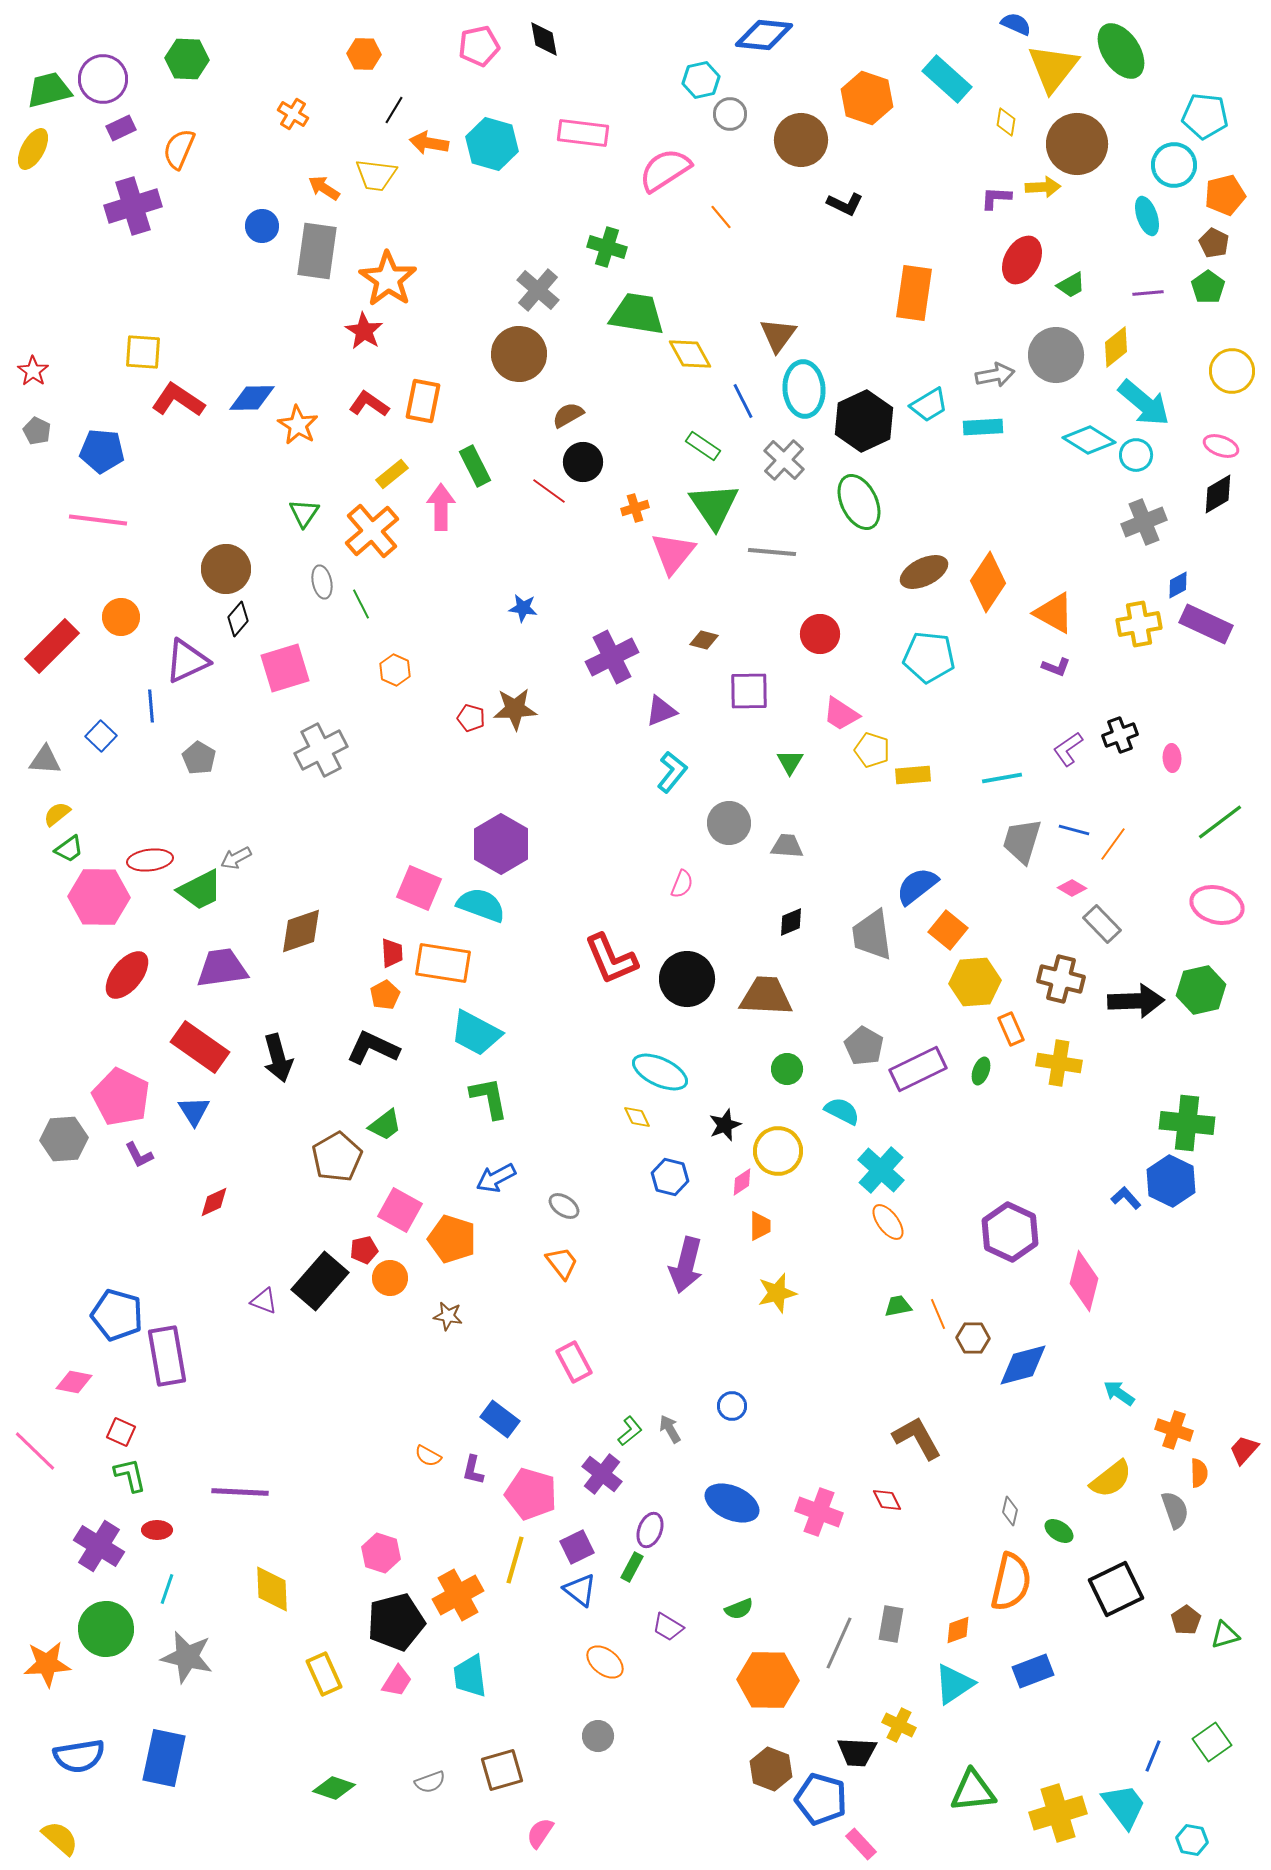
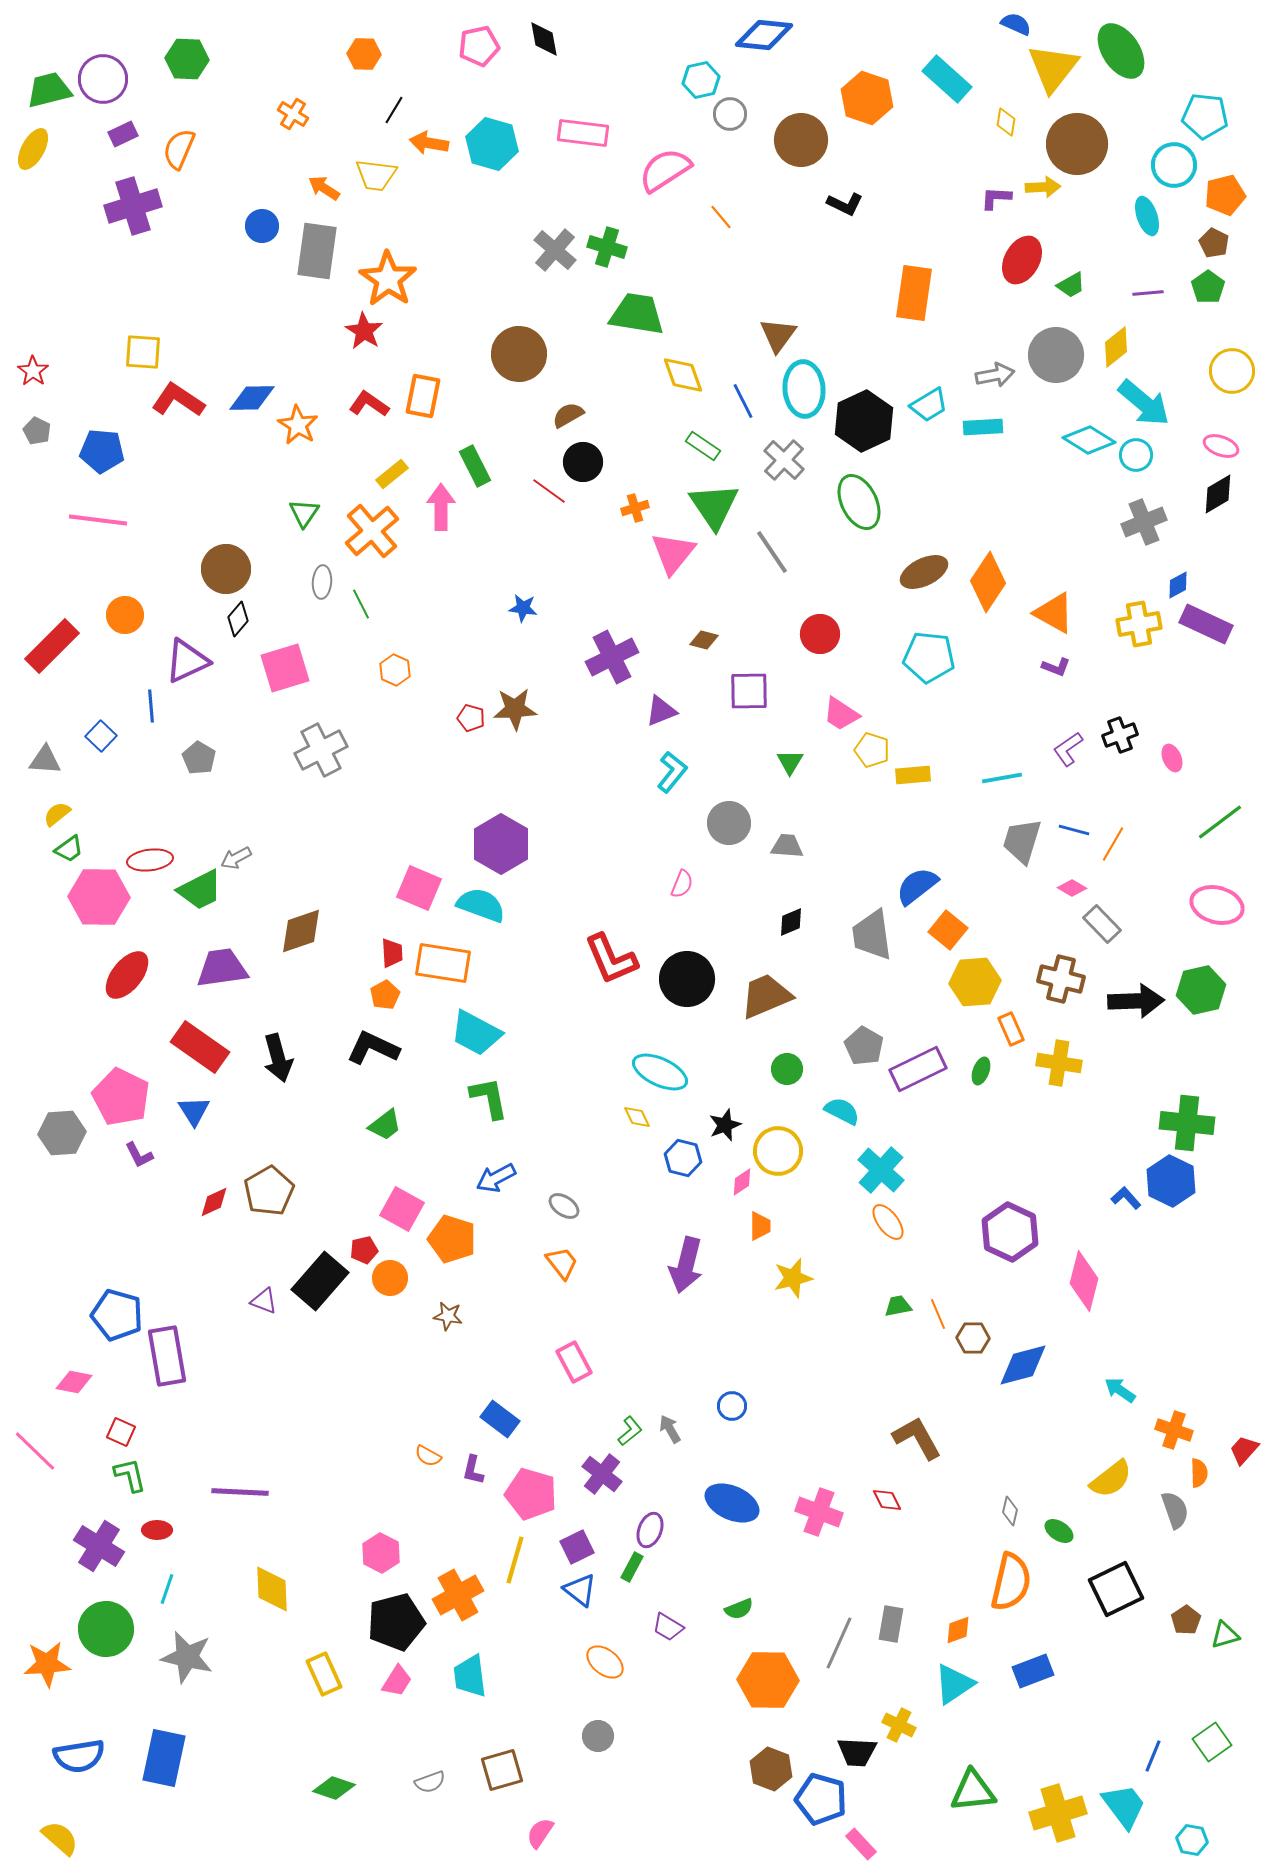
purple rectangle at (121, 128): moved 2 px right, 6 px down
gray cross at (538, 290): moved 17 px right, 40 px up
yellow diamond at (690, 354): moved 7 px left, 21 px down; rotated 9 degrees clockwise
orange rectangle at (423, 401): moved 5 px up
gray line at (772, 552): rotated 51 degrees clockwise
gray ellipse at (322, 582): rotated 16 degrees clockwise
orange circle at (121, 617): moved 4 px right, 2 px up
pink ellipse at (1172, 758): rotated 20 degrees counterclockwise
orange line at (1113, 844): rotated 6 degrees counterclockwise
brown trapezoid at (766, 996): rotated 26 degrees counterclockwise
gray hexagon at (64, 1139): moved 2 px left, 6 px up
brown pentagon at (337, 1157): moved 68 px left, 34 px down
blue hexagon at (670, 1177): moved 13 px right, 19 px up
pink square at (400, 1210): moved 2 px right, 1 px up
yellow star at (777, 1293): moved 16 px right, 15 px up
cyan arrow at (1119, 1393): moved 1 px right, 3 px up
pink hexagon at (381, 1553): rotated 9 degrees clockwise
